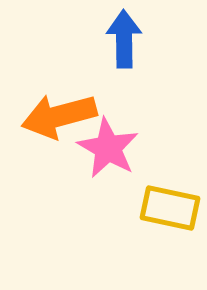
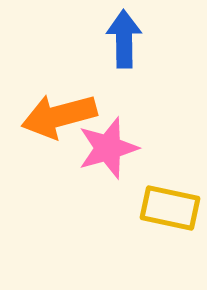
pink star: rotated 26 degrees clockwise
